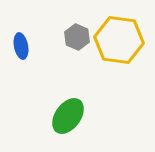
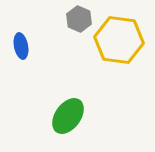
gray hexagon: moved 2 px right, 18 px up
